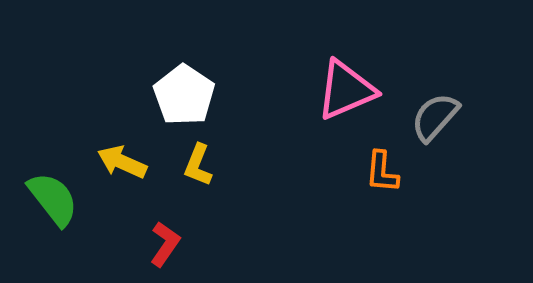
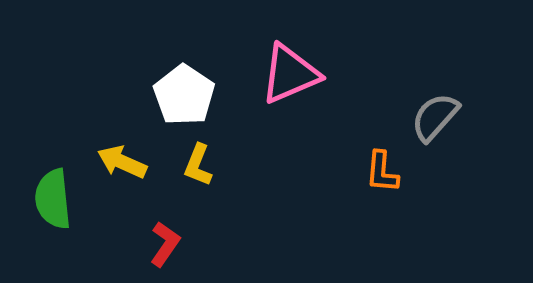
pink triangle: moved 56 px left, 16 px up
green semicircle: rotated 148 degrees counterclockwise
